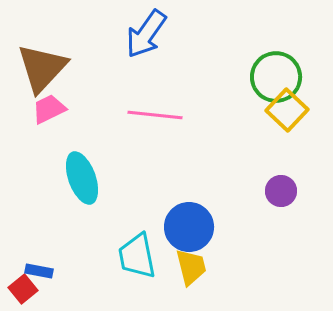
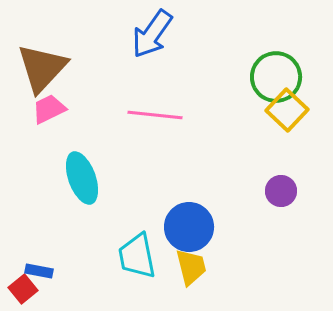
blue arrow: moved 6 px right
